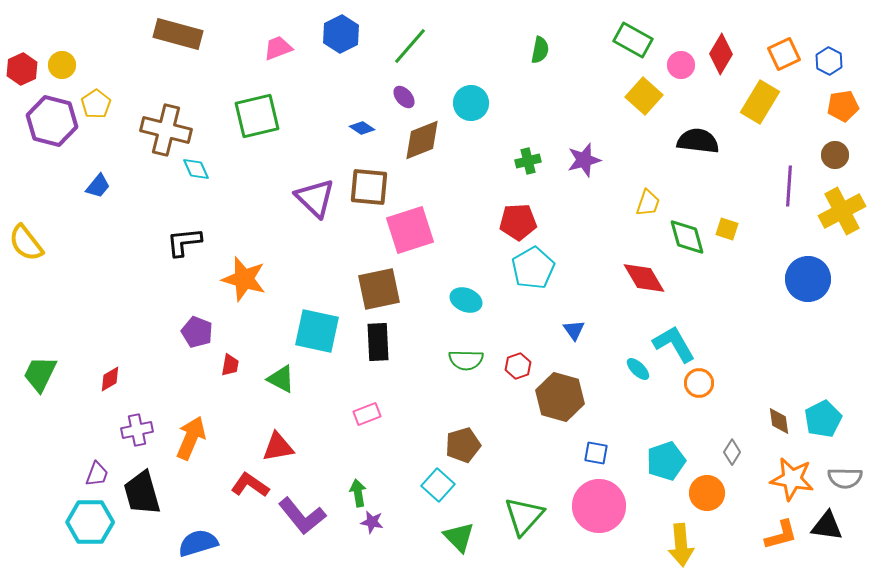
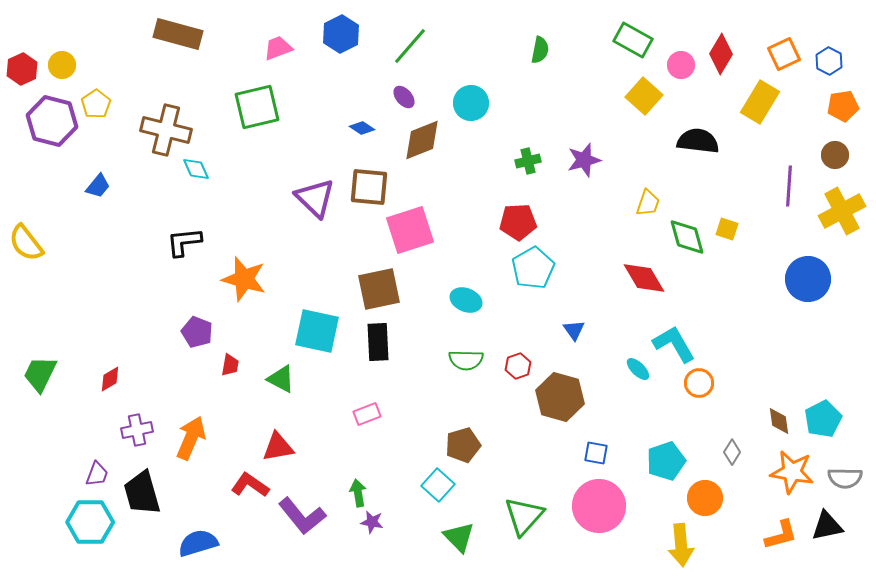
green square at (257, 116): moved 9 px up
orange star at (792, 479): moved 7 px up
orange circle at (707, 493): moved 2 px left, 5 px down
black triangle at (827, 526): rotated 20 degrees counterclockwise
